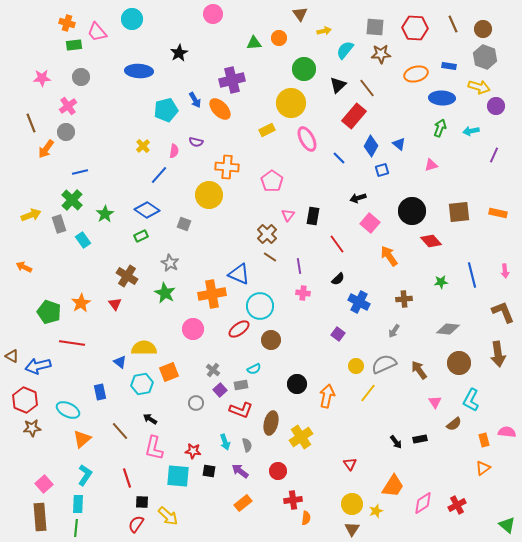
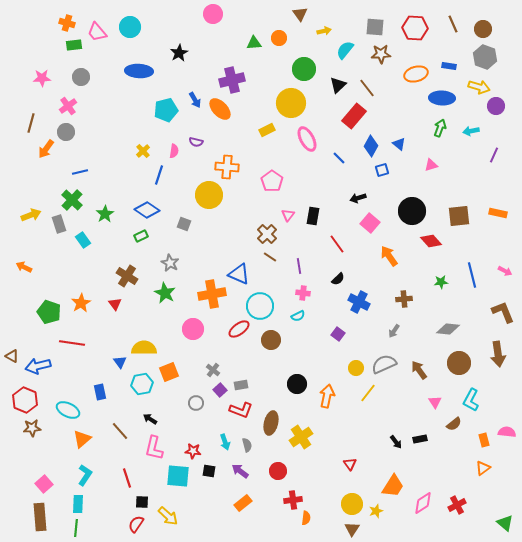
cyan circle at (132, 19): moved 2 px left, 8 px down
brown line at (31, 123): rotated 36 degrees clockwise
yellow cross at (143, 146): moved 5 px down
blue line at (159, 175): rotated 24 degrees counterclockwise
brown square at (459, 212): moved 4 px down
pink arrow at (505, 271): rotated 56 degrees counterclockwise
blue triangle at (120, 362): rotated 16 degrees clockwise
yellow circle at (356, 366): moved 2 px down
cyan semicircle at (254, 369): moved 44 px right, 53 px up
green triangle at (507, 525): moved 2 px left, 2 px up
